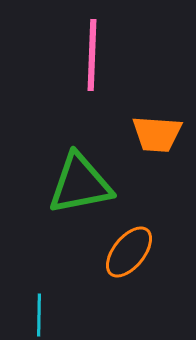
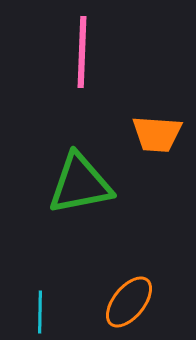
pink line: moved 10 px left, 3 px up
orange ellipse: moved 50 px down
cyan line: moved 1 px right, 3 px up
